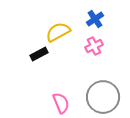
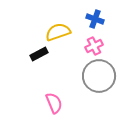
blue cross: rotated 36 degrees counterclockwise
yellow semicircle: rotated 10 degrees clockwise
gray circle: moved 4 px left, 21 px up
pink semicircle: moved 7 px left
